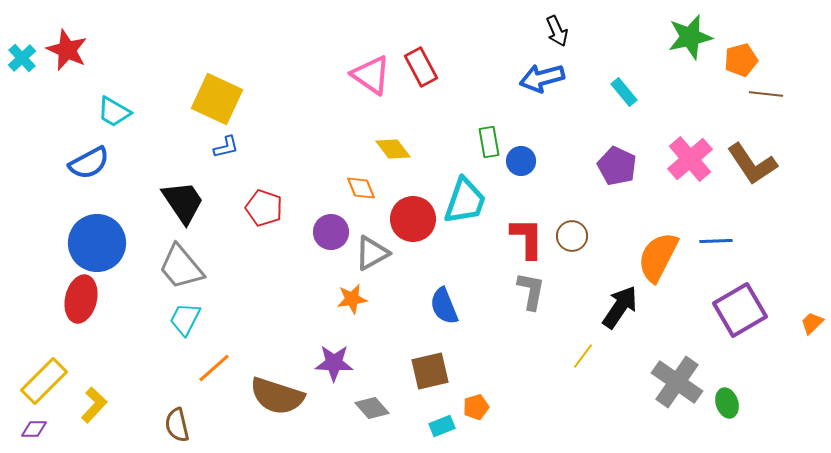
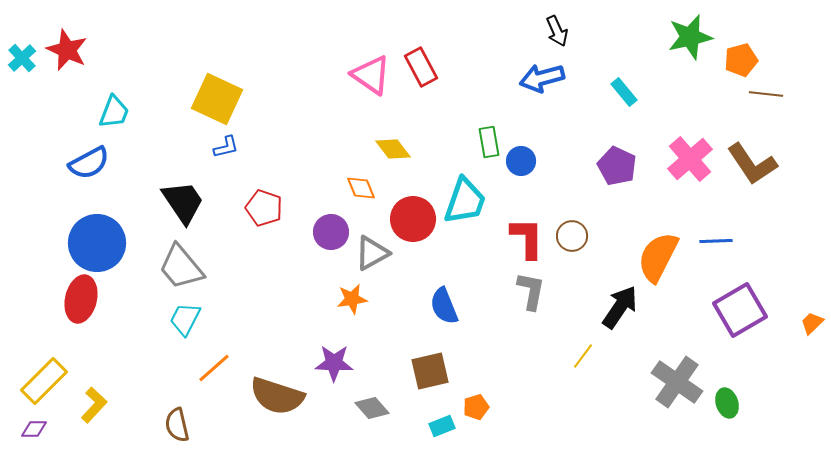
cyan trapezoid at (114, 112): rotated 99 degrees counterclockwise
